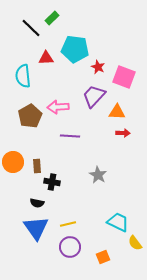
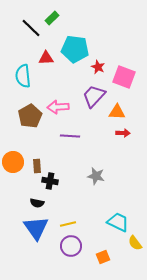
gray star: moved 2 px left, 1 px down; rotated 18 degrees counterclockwise
black cross: moved 2 px left, 1 px up
purple circle: moved 1 px right, 1 px up
